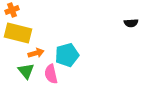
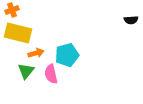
black semicircle: moved 3 px up
green triangle: rotated 18 degrees clockwise
